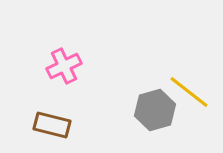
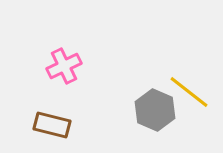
gray hexagon: rotated 21 degrees counterclockwise
